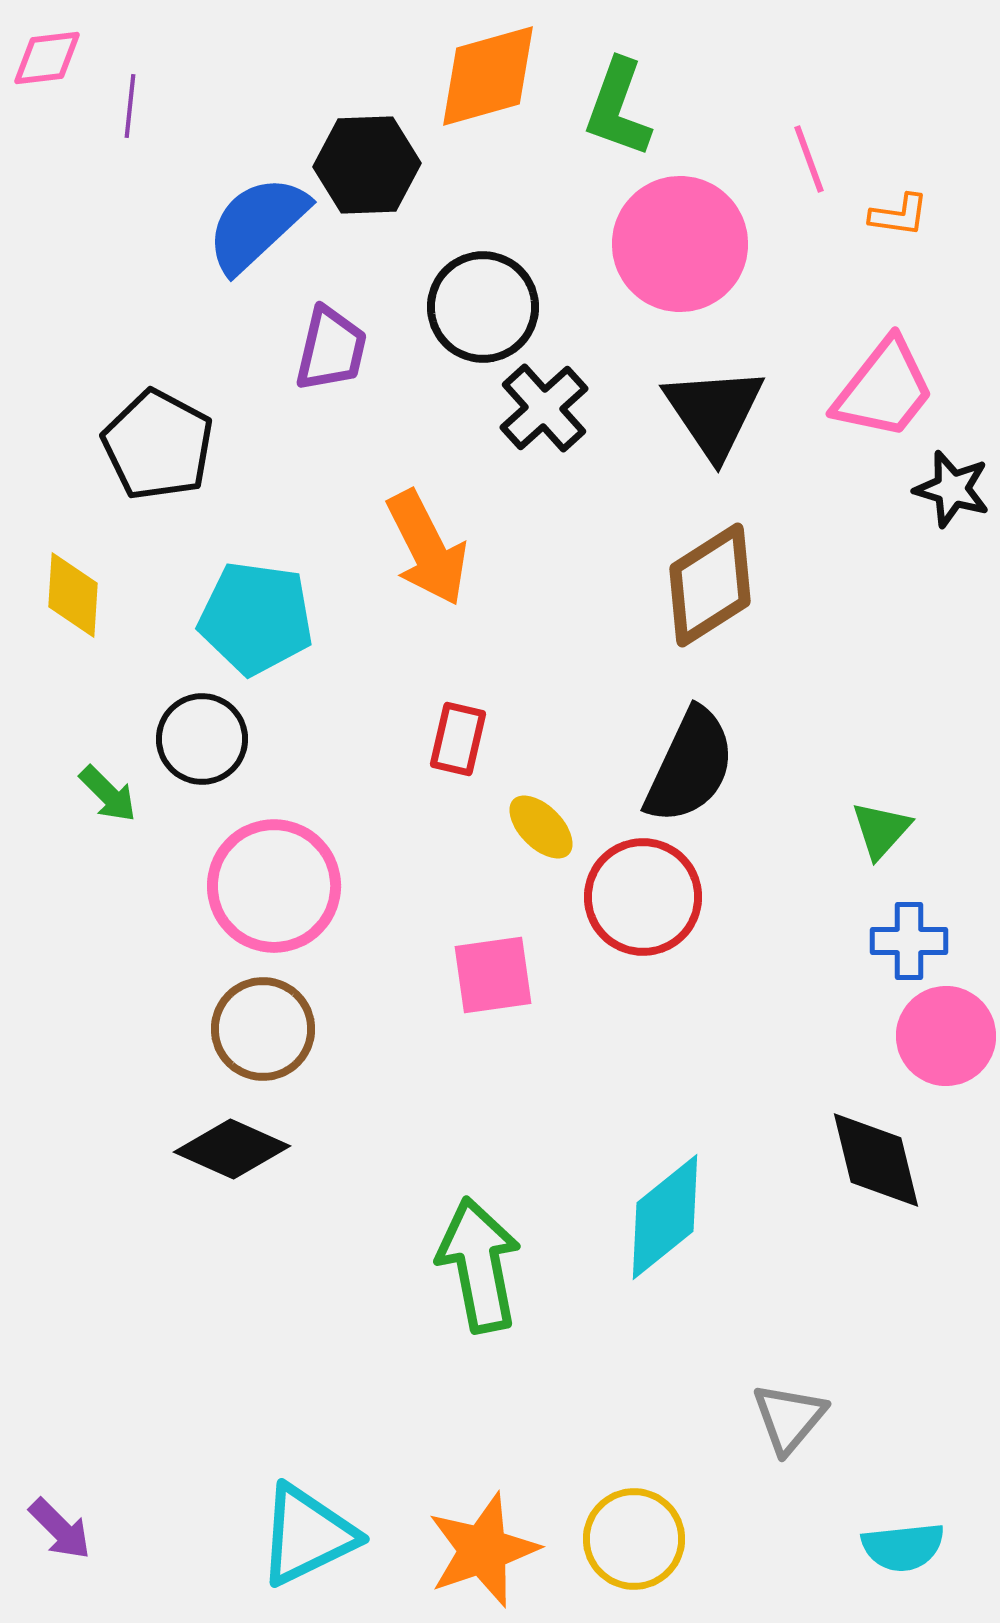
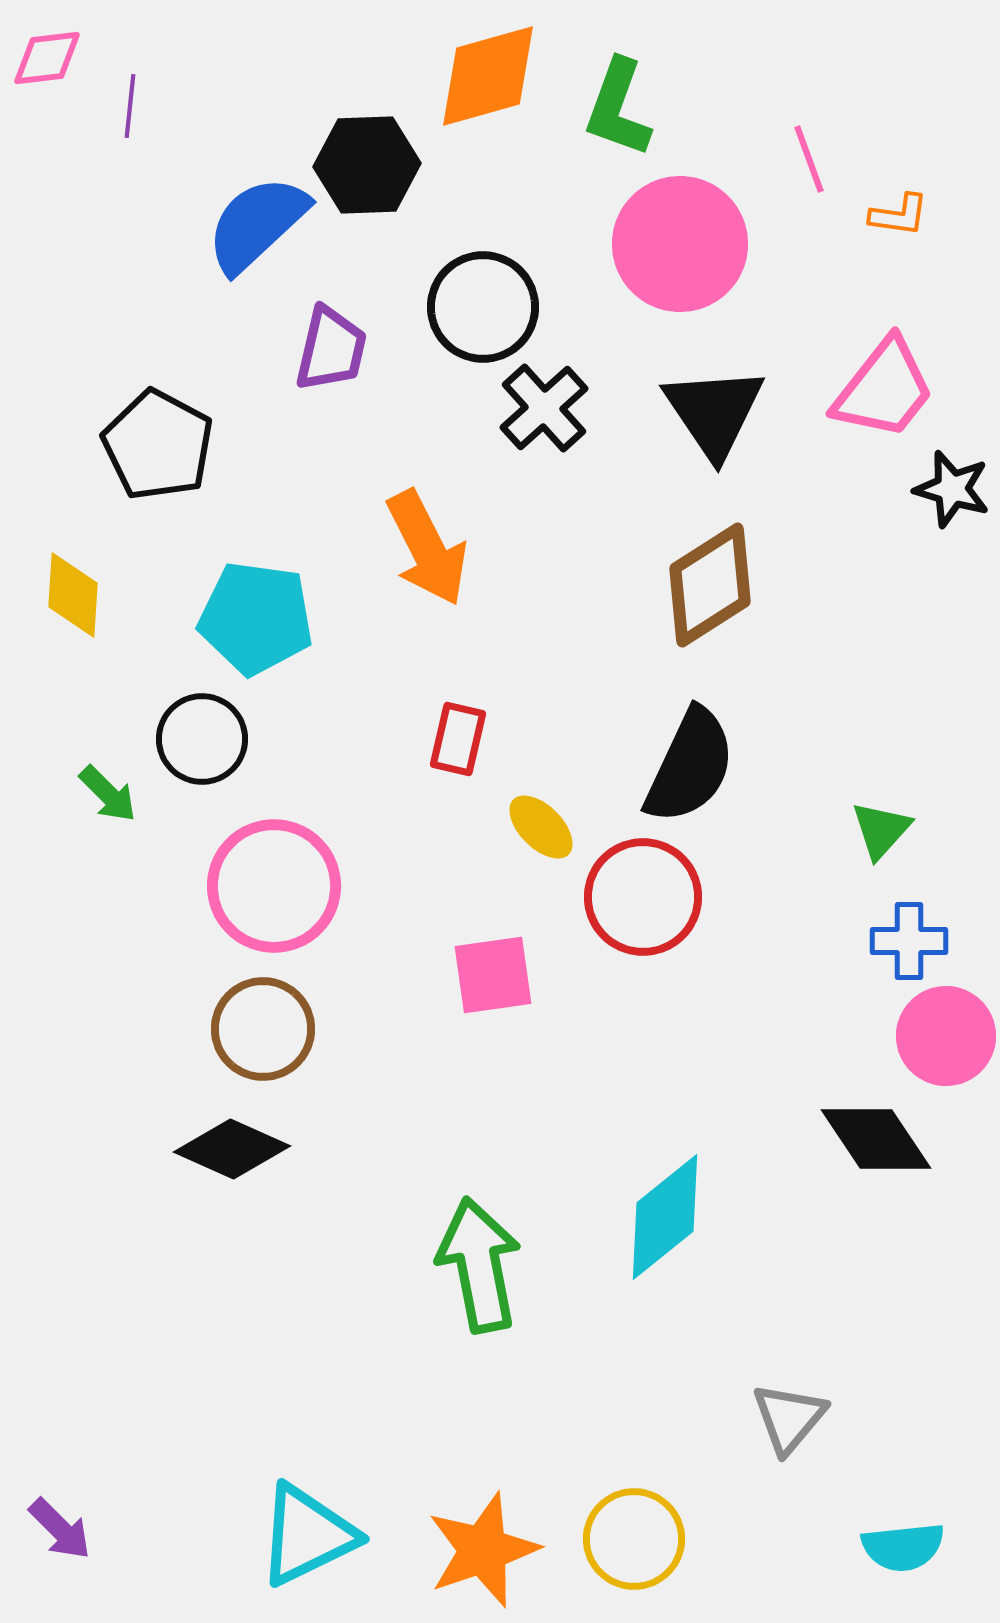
black diamond at (876, 1160): moved 21 px up; rotated 20 degrees counterclockwise
